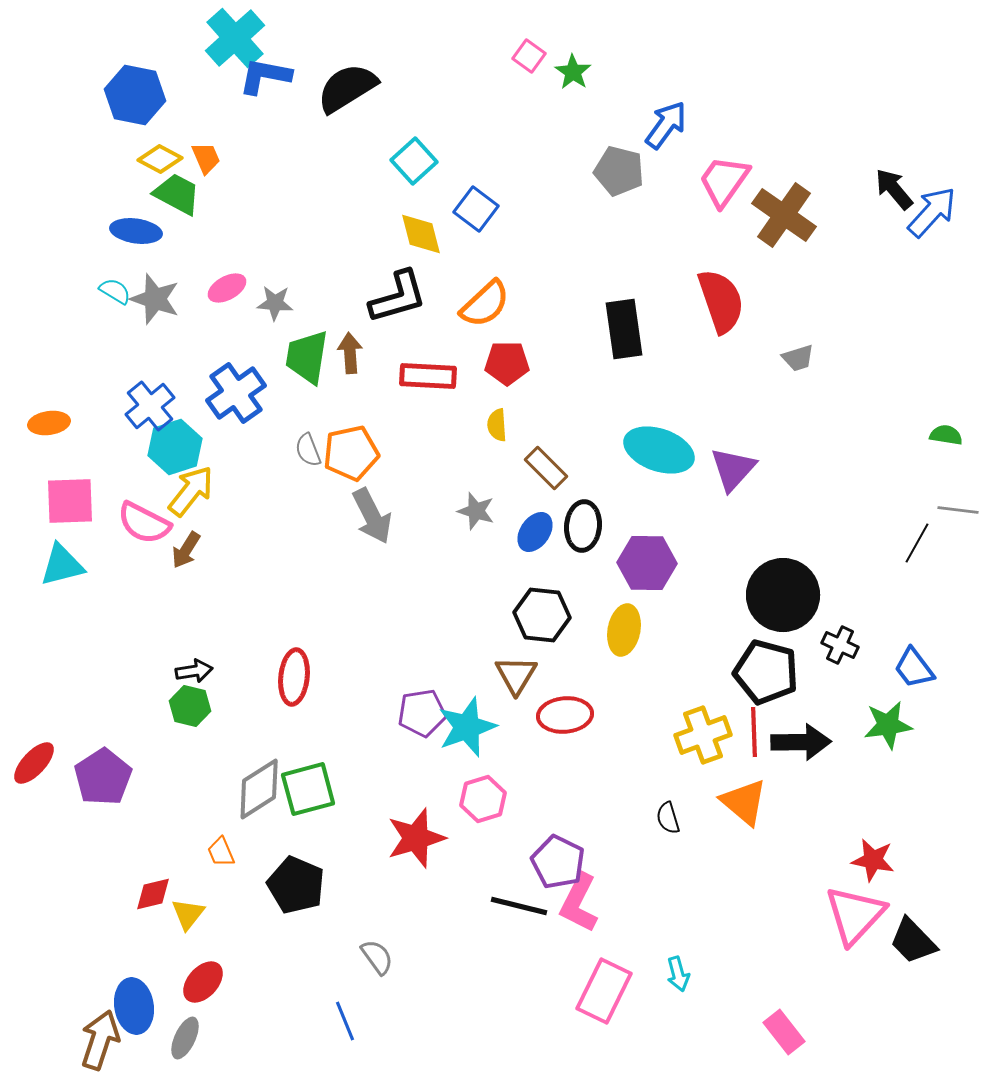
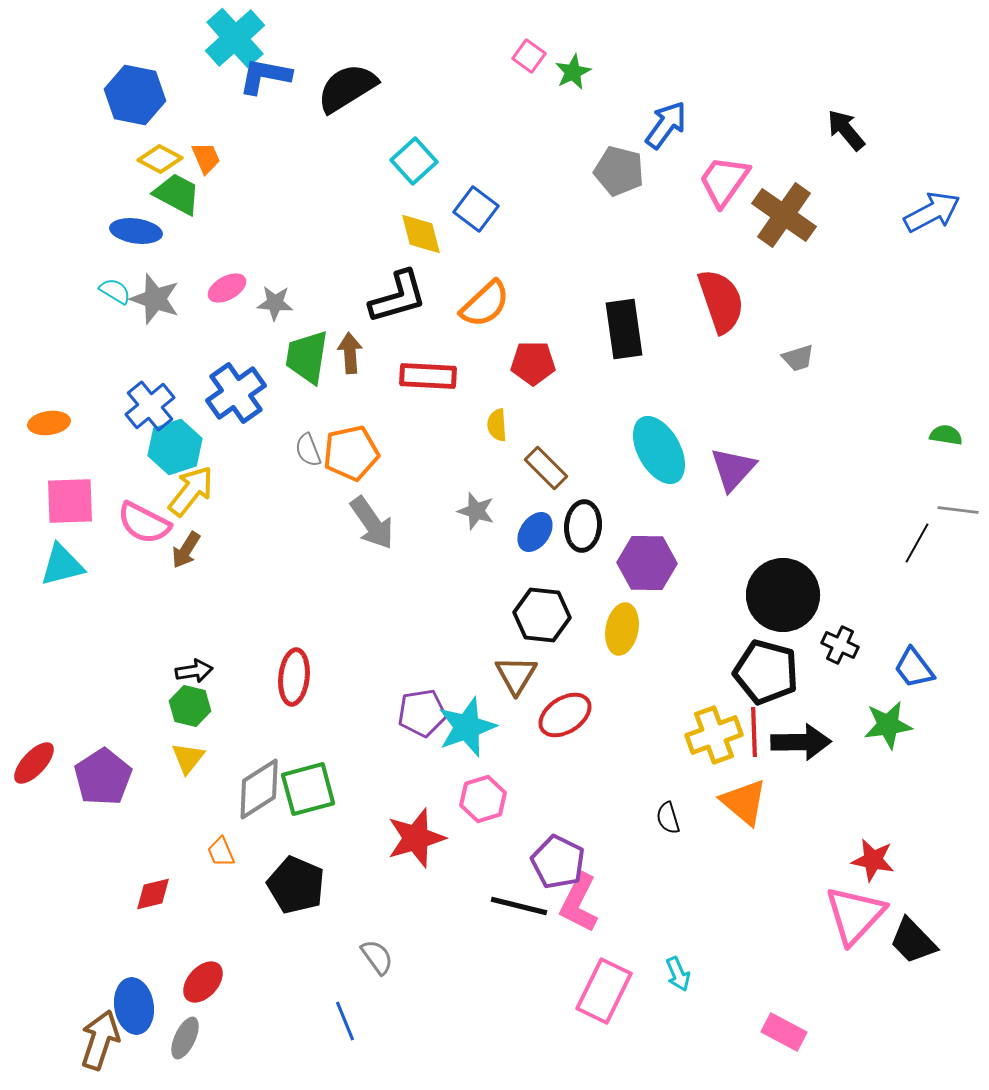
green star at (573, 72): rotated 12 degrees clockwise
black arrow at (894, 189): moved 48 px left, 59 px up
blue arrow at (932, 212): rotated 20 degrees clockwise
red pentagon at (507, 363): moved 26 px right
cyan ellipse at (659, 450): rotated 42 degrees clockwise
gray arrow at (372, 516): moved 7 px down; rotated 8 degrees counterclockwise
yellow ellipse at (624, 630): moved 2 px left, 1 px up
red ellipse at (565, 715): rotated 28 degrees counterclockwise
yellow cross at (703, 735): moved 11 px right
yellow triangle at (188, 914): moved 156 px up
cyan arrow at (678, 974): rotated 8 degrees counterclockwise
pink rectangle at (784, 1032): rotated 24 degrees counterclockwise
